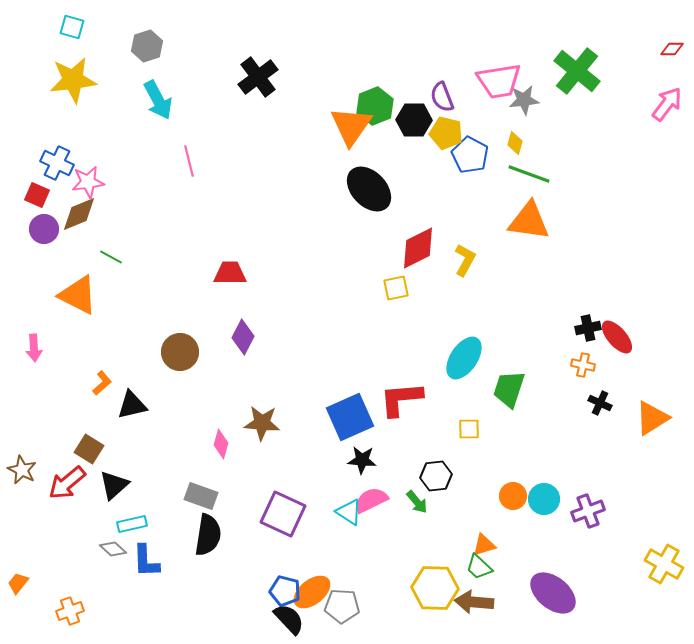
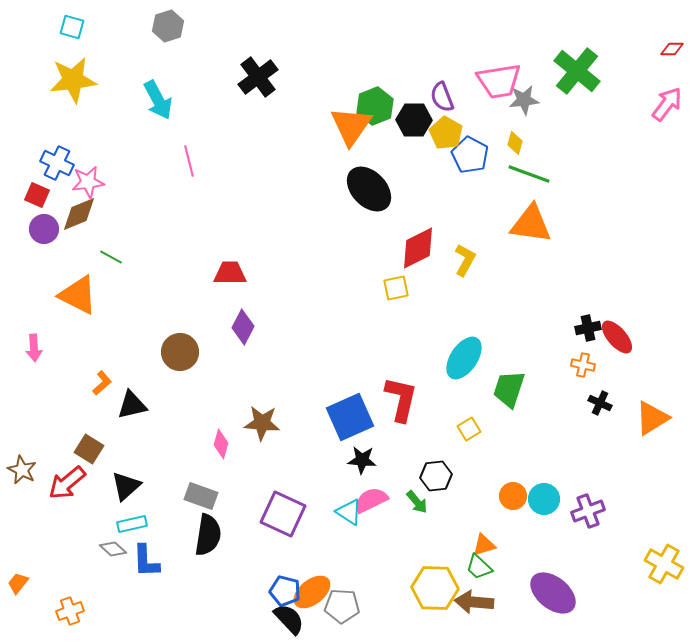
gray hexagon at (147, 46): moved 21 px right, 20 px up
yellow pentagon at (446, 133): rotated 16 degrees clockwise
orange triangle at (529, 221): moved 2 px right, 3 px down
purple diamond at (243, 337): moved 10 px up
red L-shape at (401, 399): rotated 108 degrees clockwise
yellow square at (469, 429): rotated 30 degrees counterclockwise
black triangle at (114, 485): moved 12 px right, 1 px down
